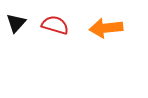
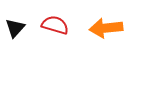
black triangle: moved 1 px left, 5 px down
